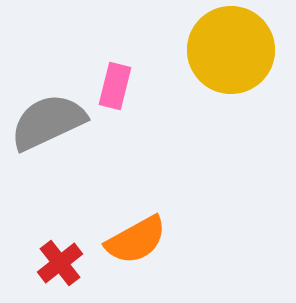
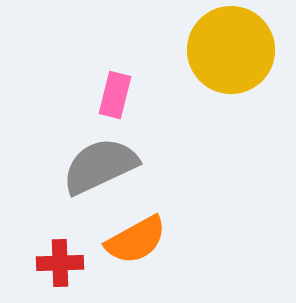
pink rectangle: moved 9 px down
gray semicircle: moved 52 px right, 44 px down
red cross: rotated 36 degrees clockwise
